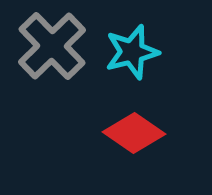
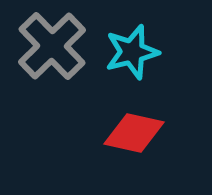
red diamond: rotated 22 degrees counterclockwise
